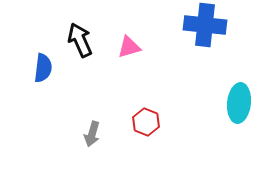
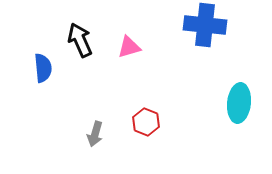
blue semicircle: rotated 12 degrees counterclockwise
gray arrow: moved 3 px right
